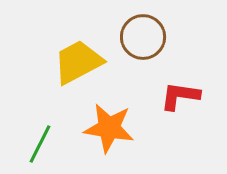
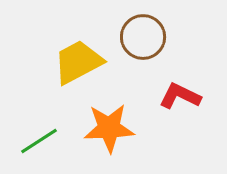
red L-shape: rotated 18 degrees clockwise
orange star: rotated 12 degrees counterclockwise
green line: moved 1 px left, 3 px up; rotated 30 degrees clockwise
